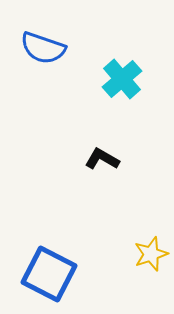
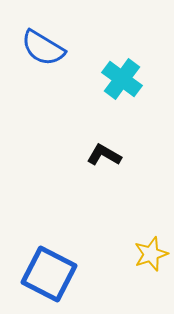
blue semicircle: rotated 12 degrees clockwise
cyan cross: rotated 12 degrees counterclockwise
black L-shape: moved 2 px right, 4 px up
